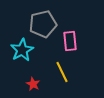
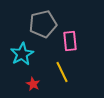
cyan star: moved 4 px down
